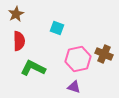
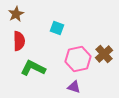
brown cross: rotated 24 degrees clockwise
